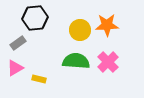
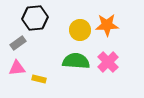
pink triangle: moved 2 px right; rotated 24 degrees clockwise
